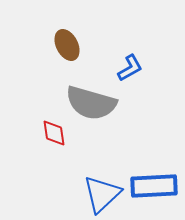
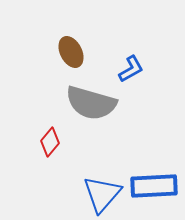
brown ellipse: moved 4 px right, 7 px down
blue L-shape: moved 1 px right, 1 px down
red diamond: moved 4 px left, 9 px down; rotated 48 degrees clockwise
blue triangle: rotated 6 degrees counterclockwise
